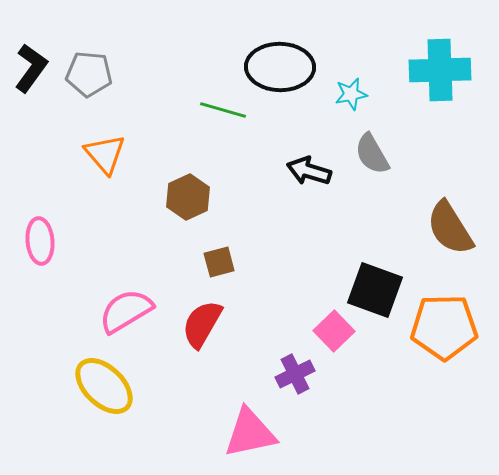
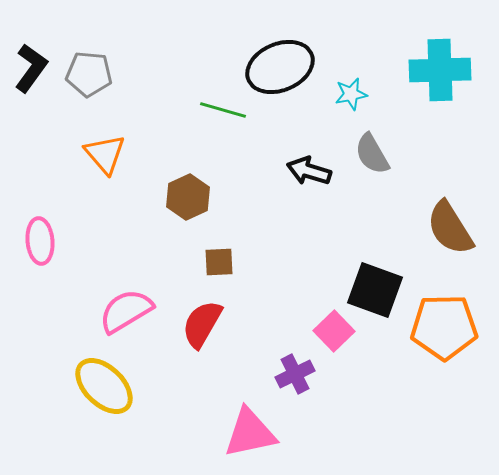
black ellipse: rotated 24 degrees counterclockwise
brown square: rotated 12 degrees clockwise
